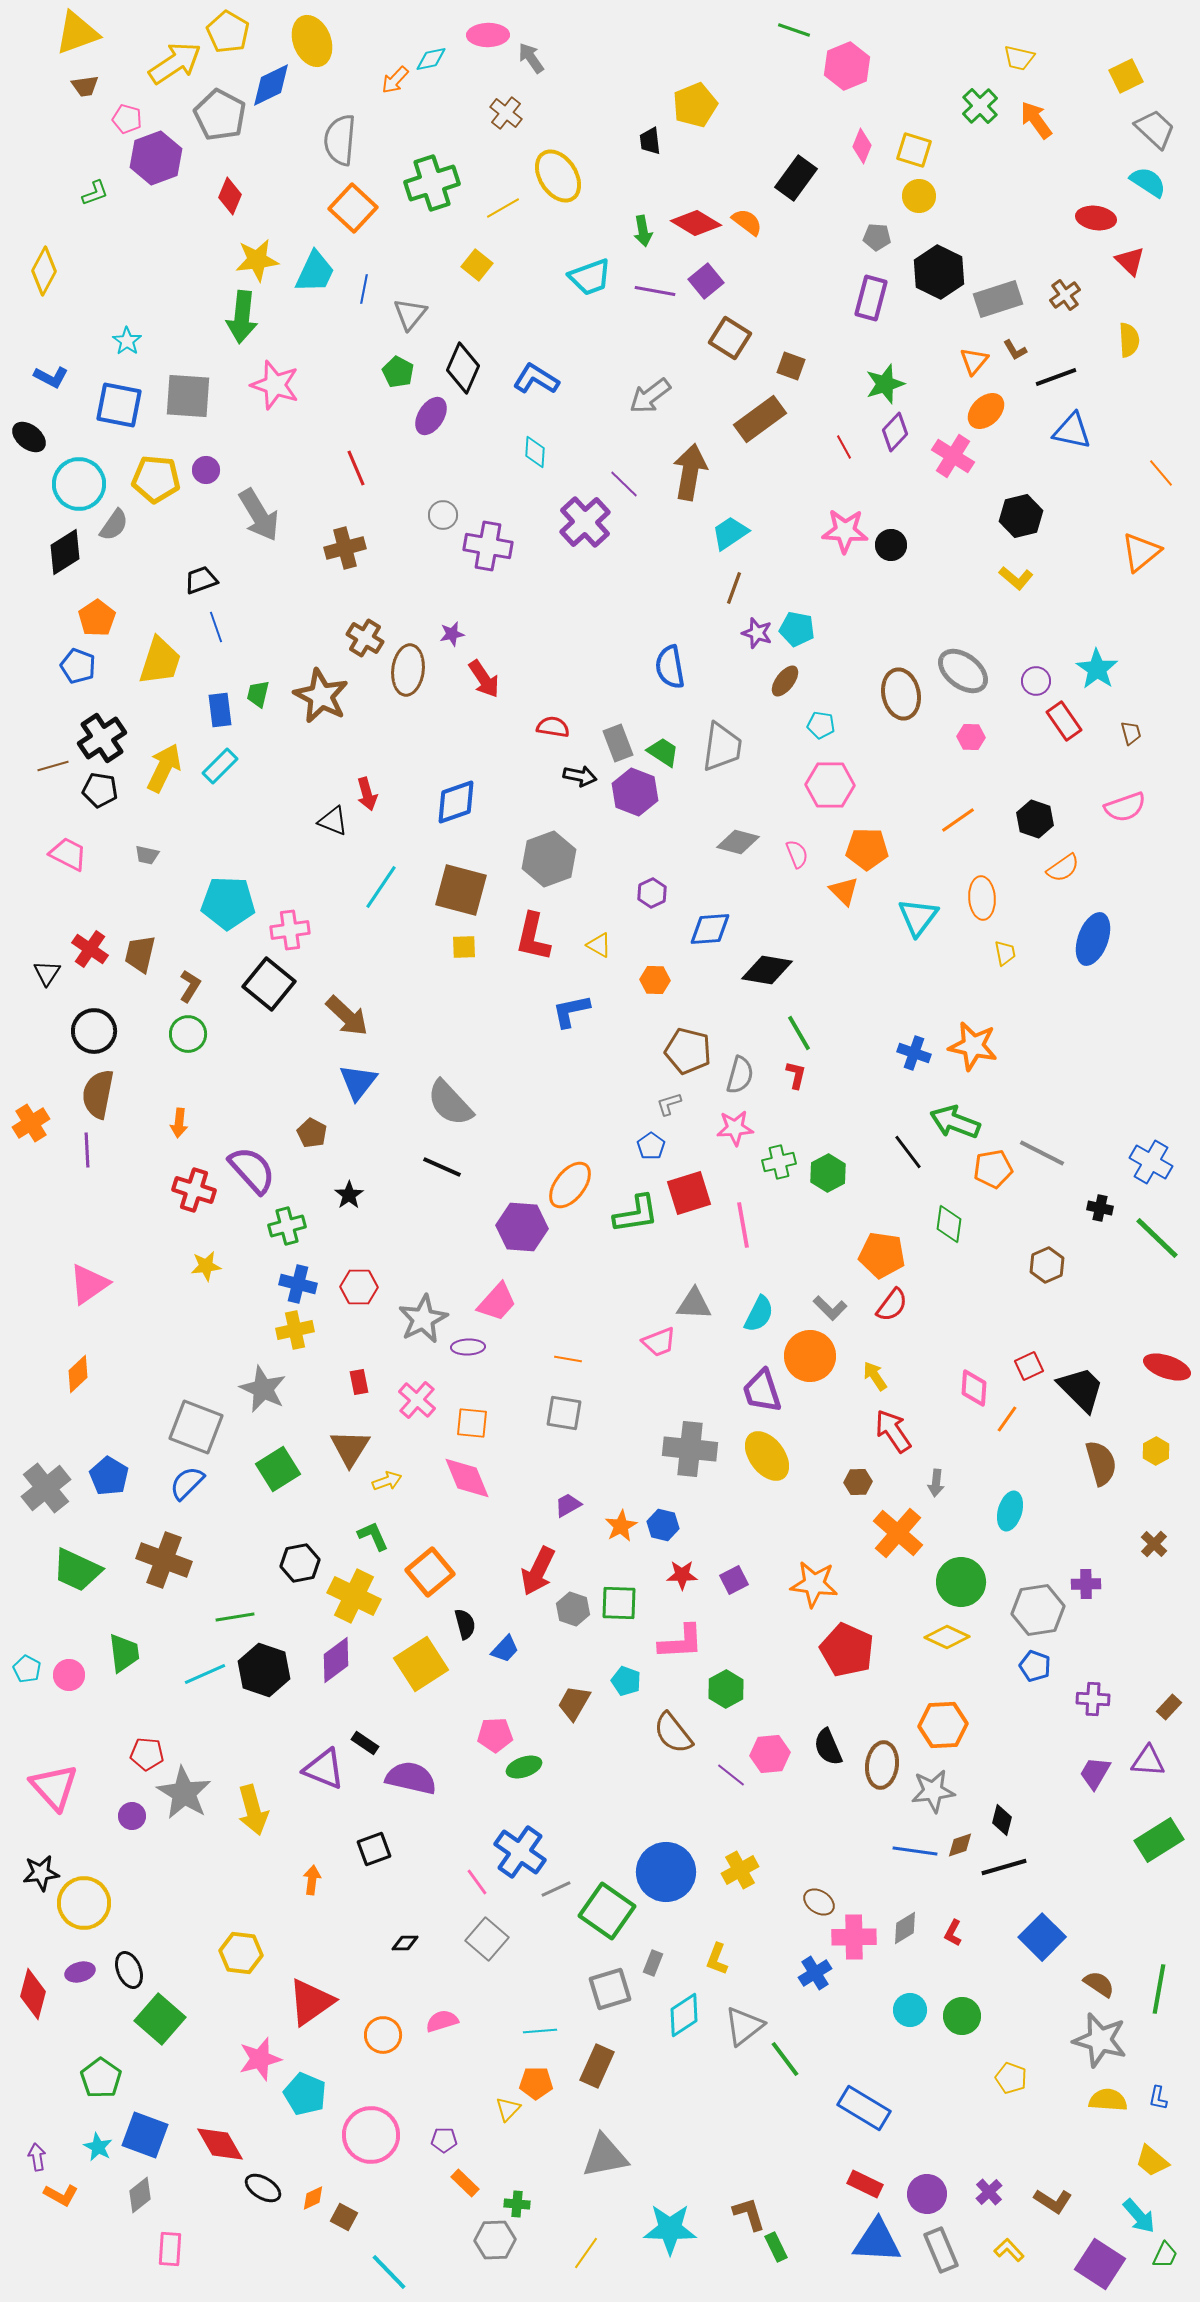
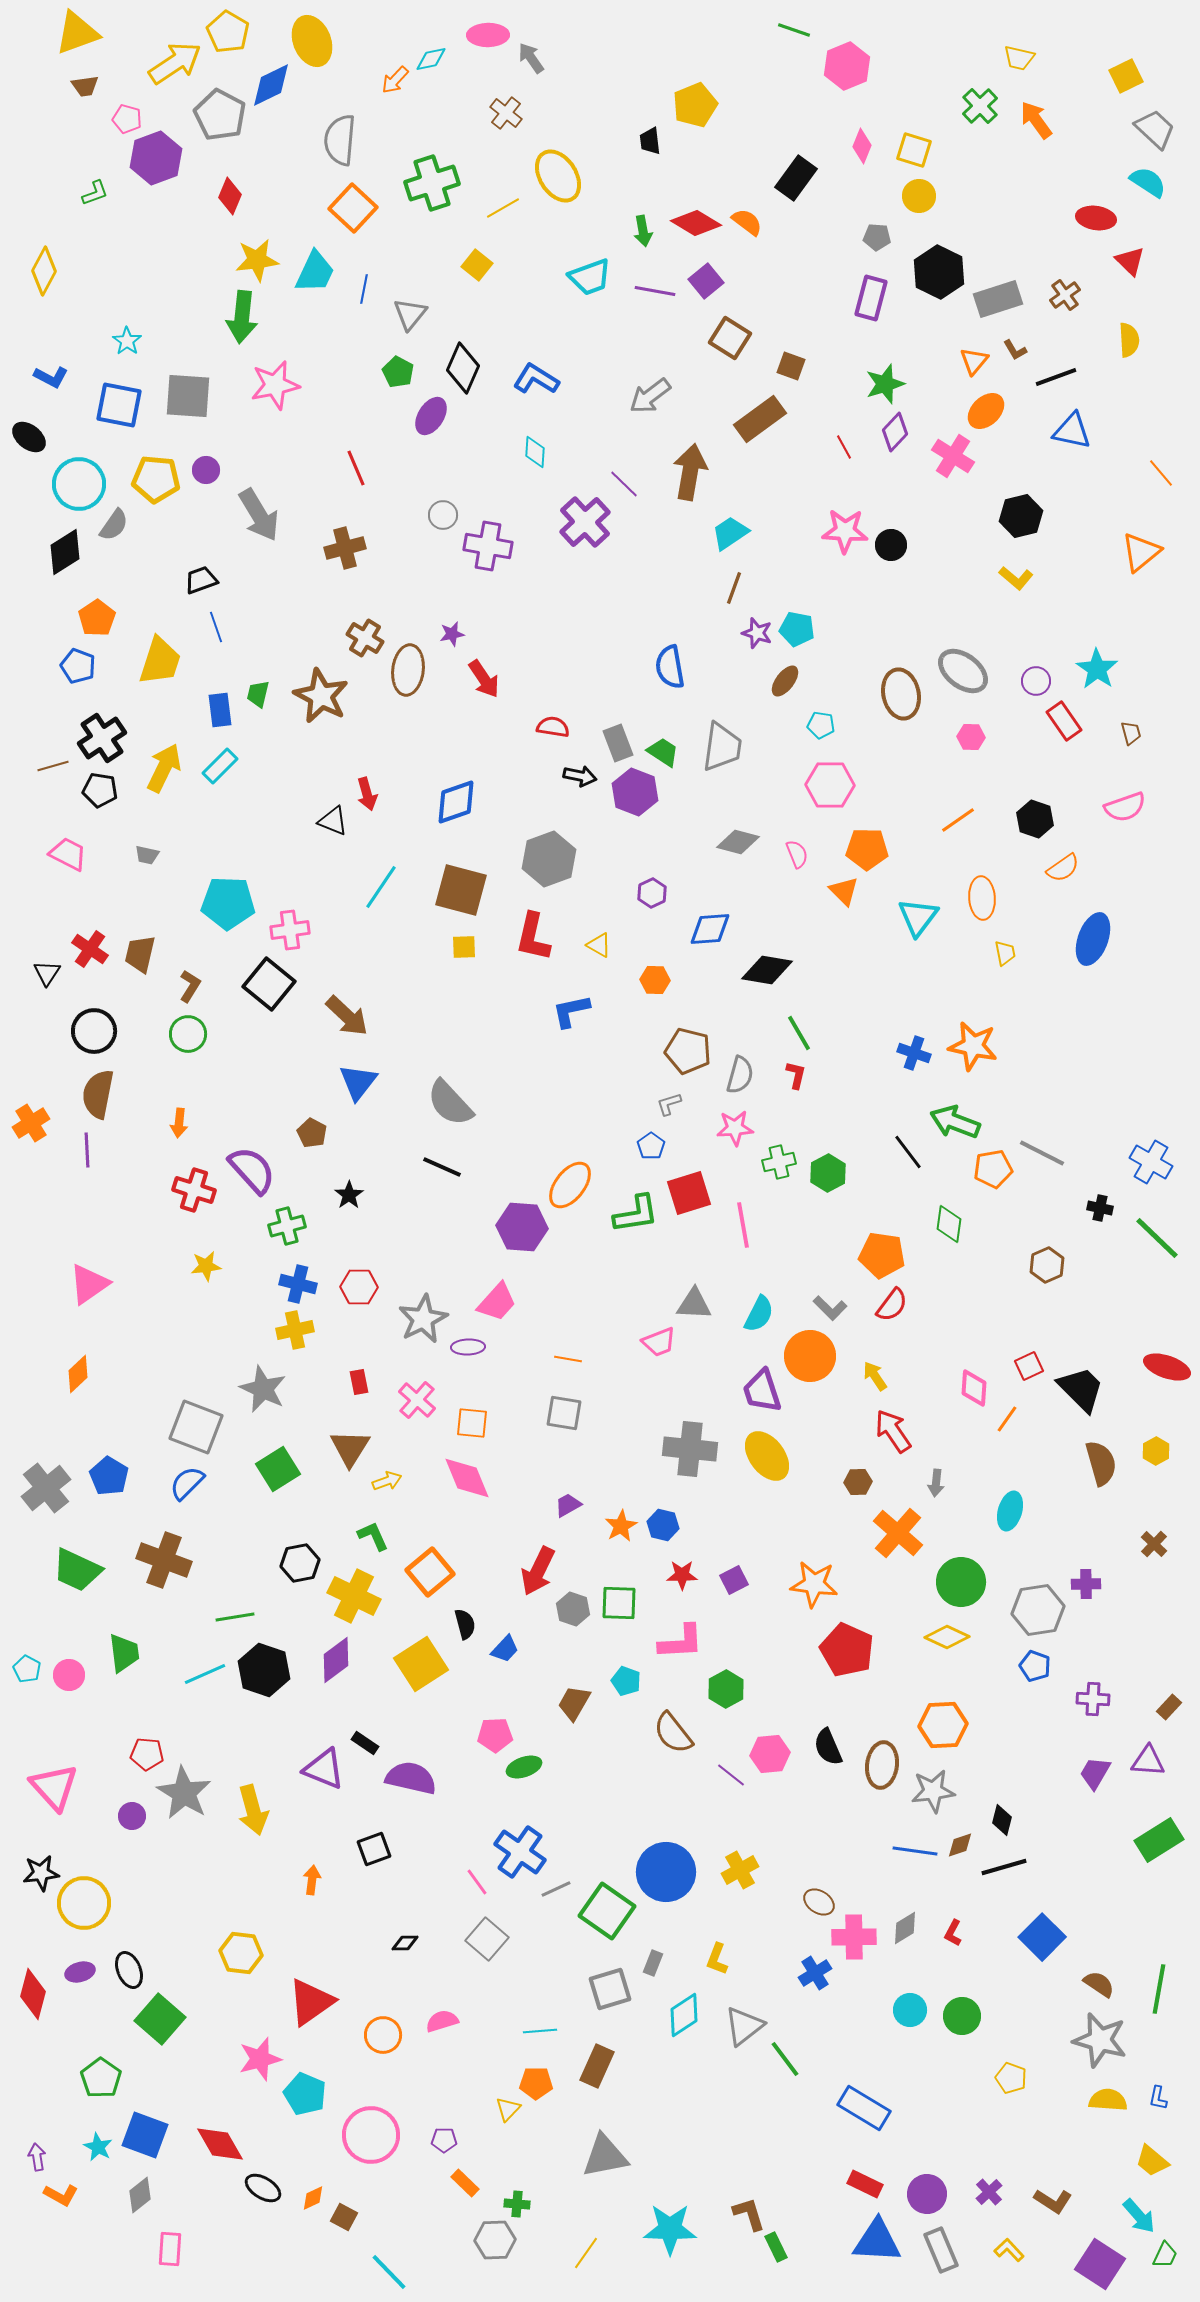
pink star at (275, 385): rotated 30 degrees counterclockwise
